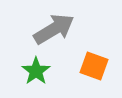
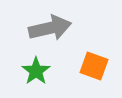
gray arrow: moved 4 px left, 1 px up; rotated 18 degrees clockwise
